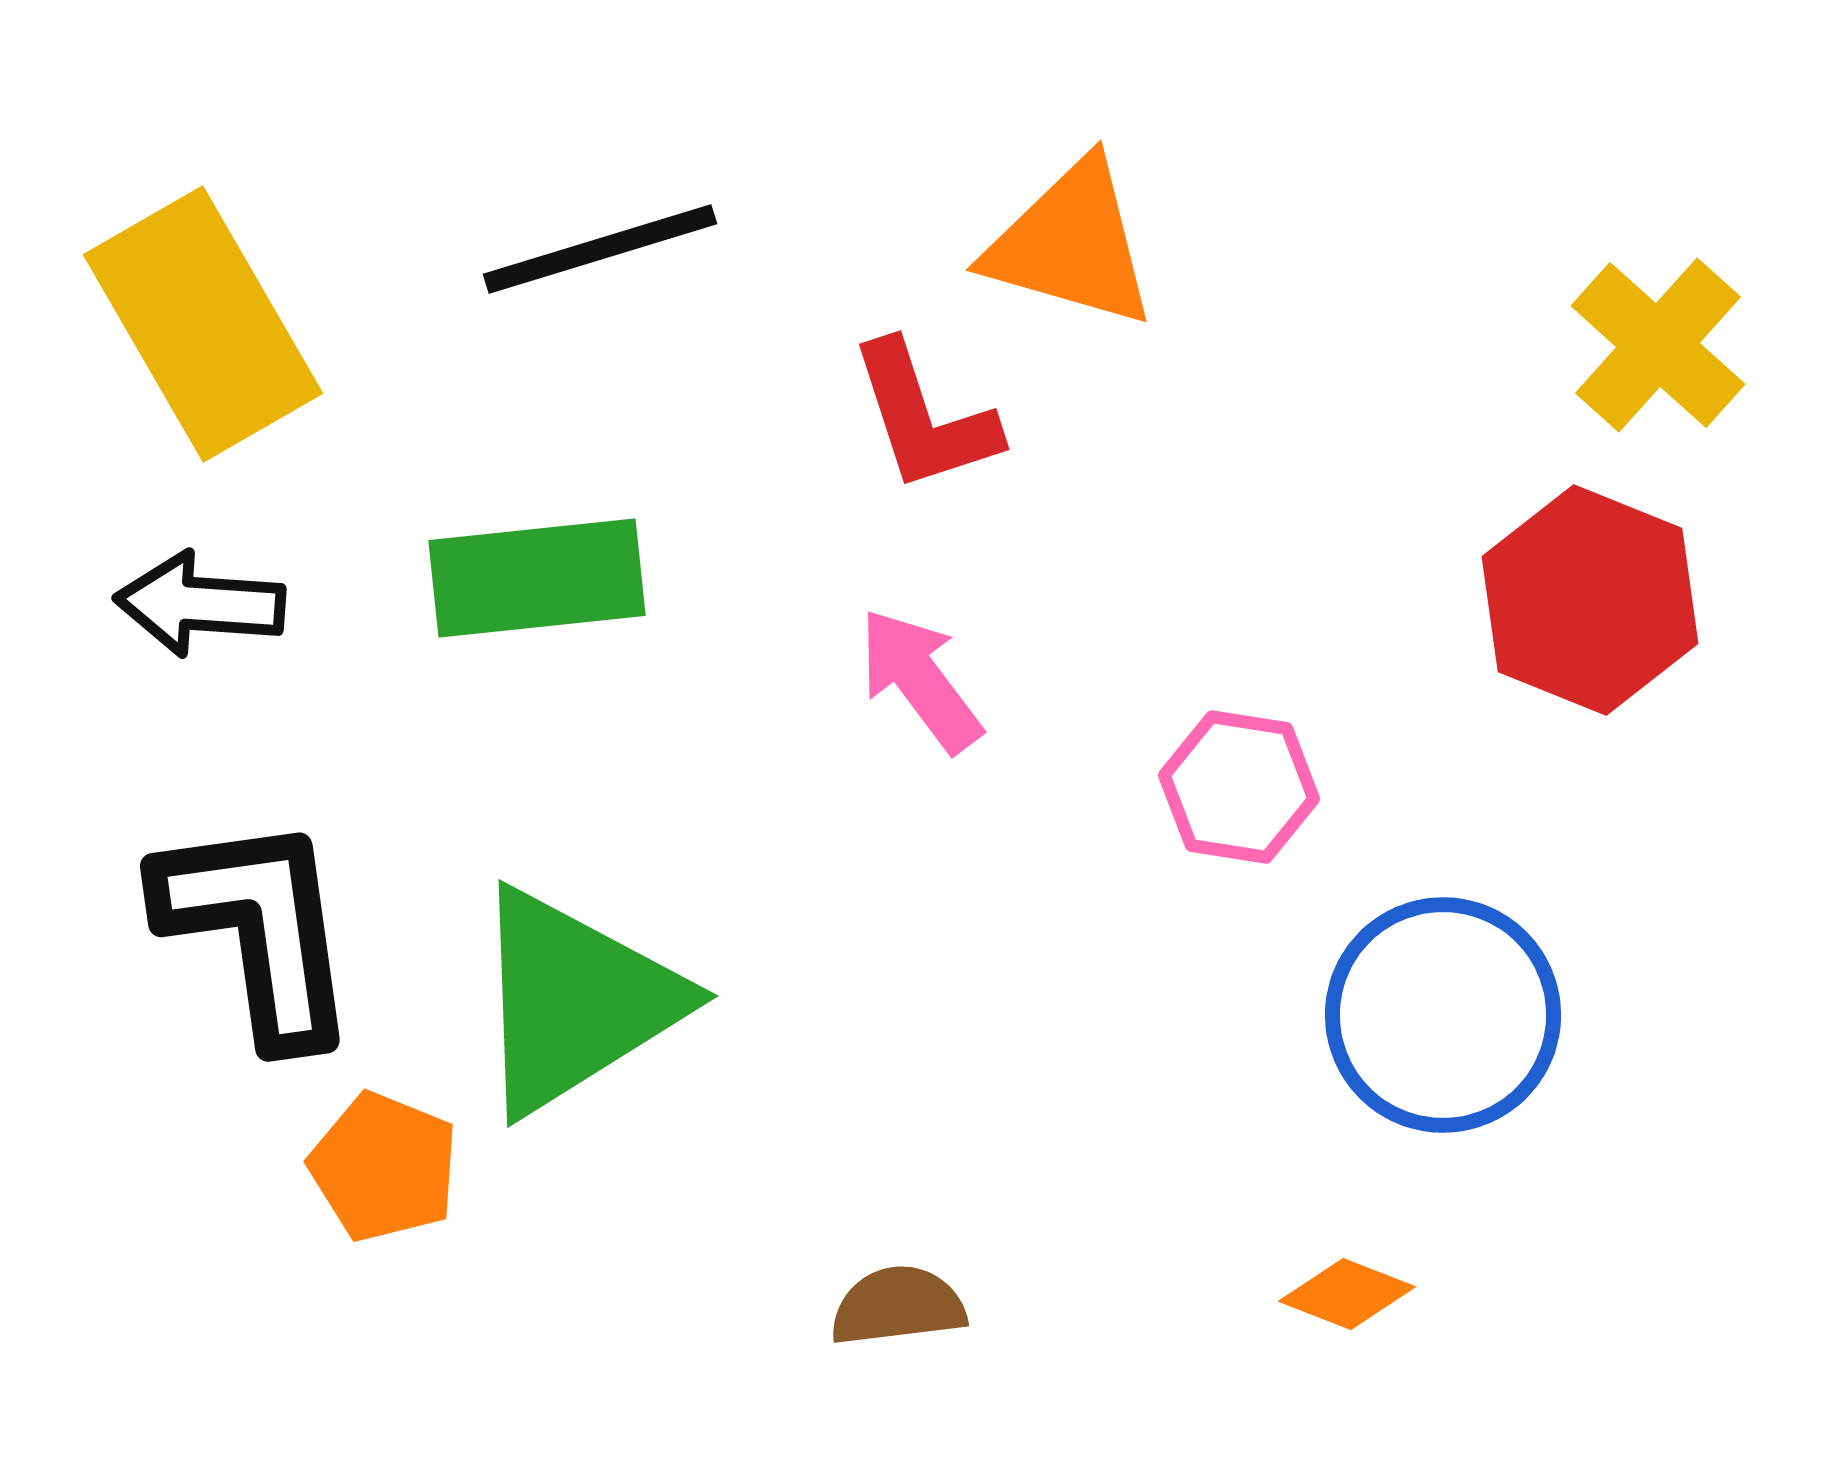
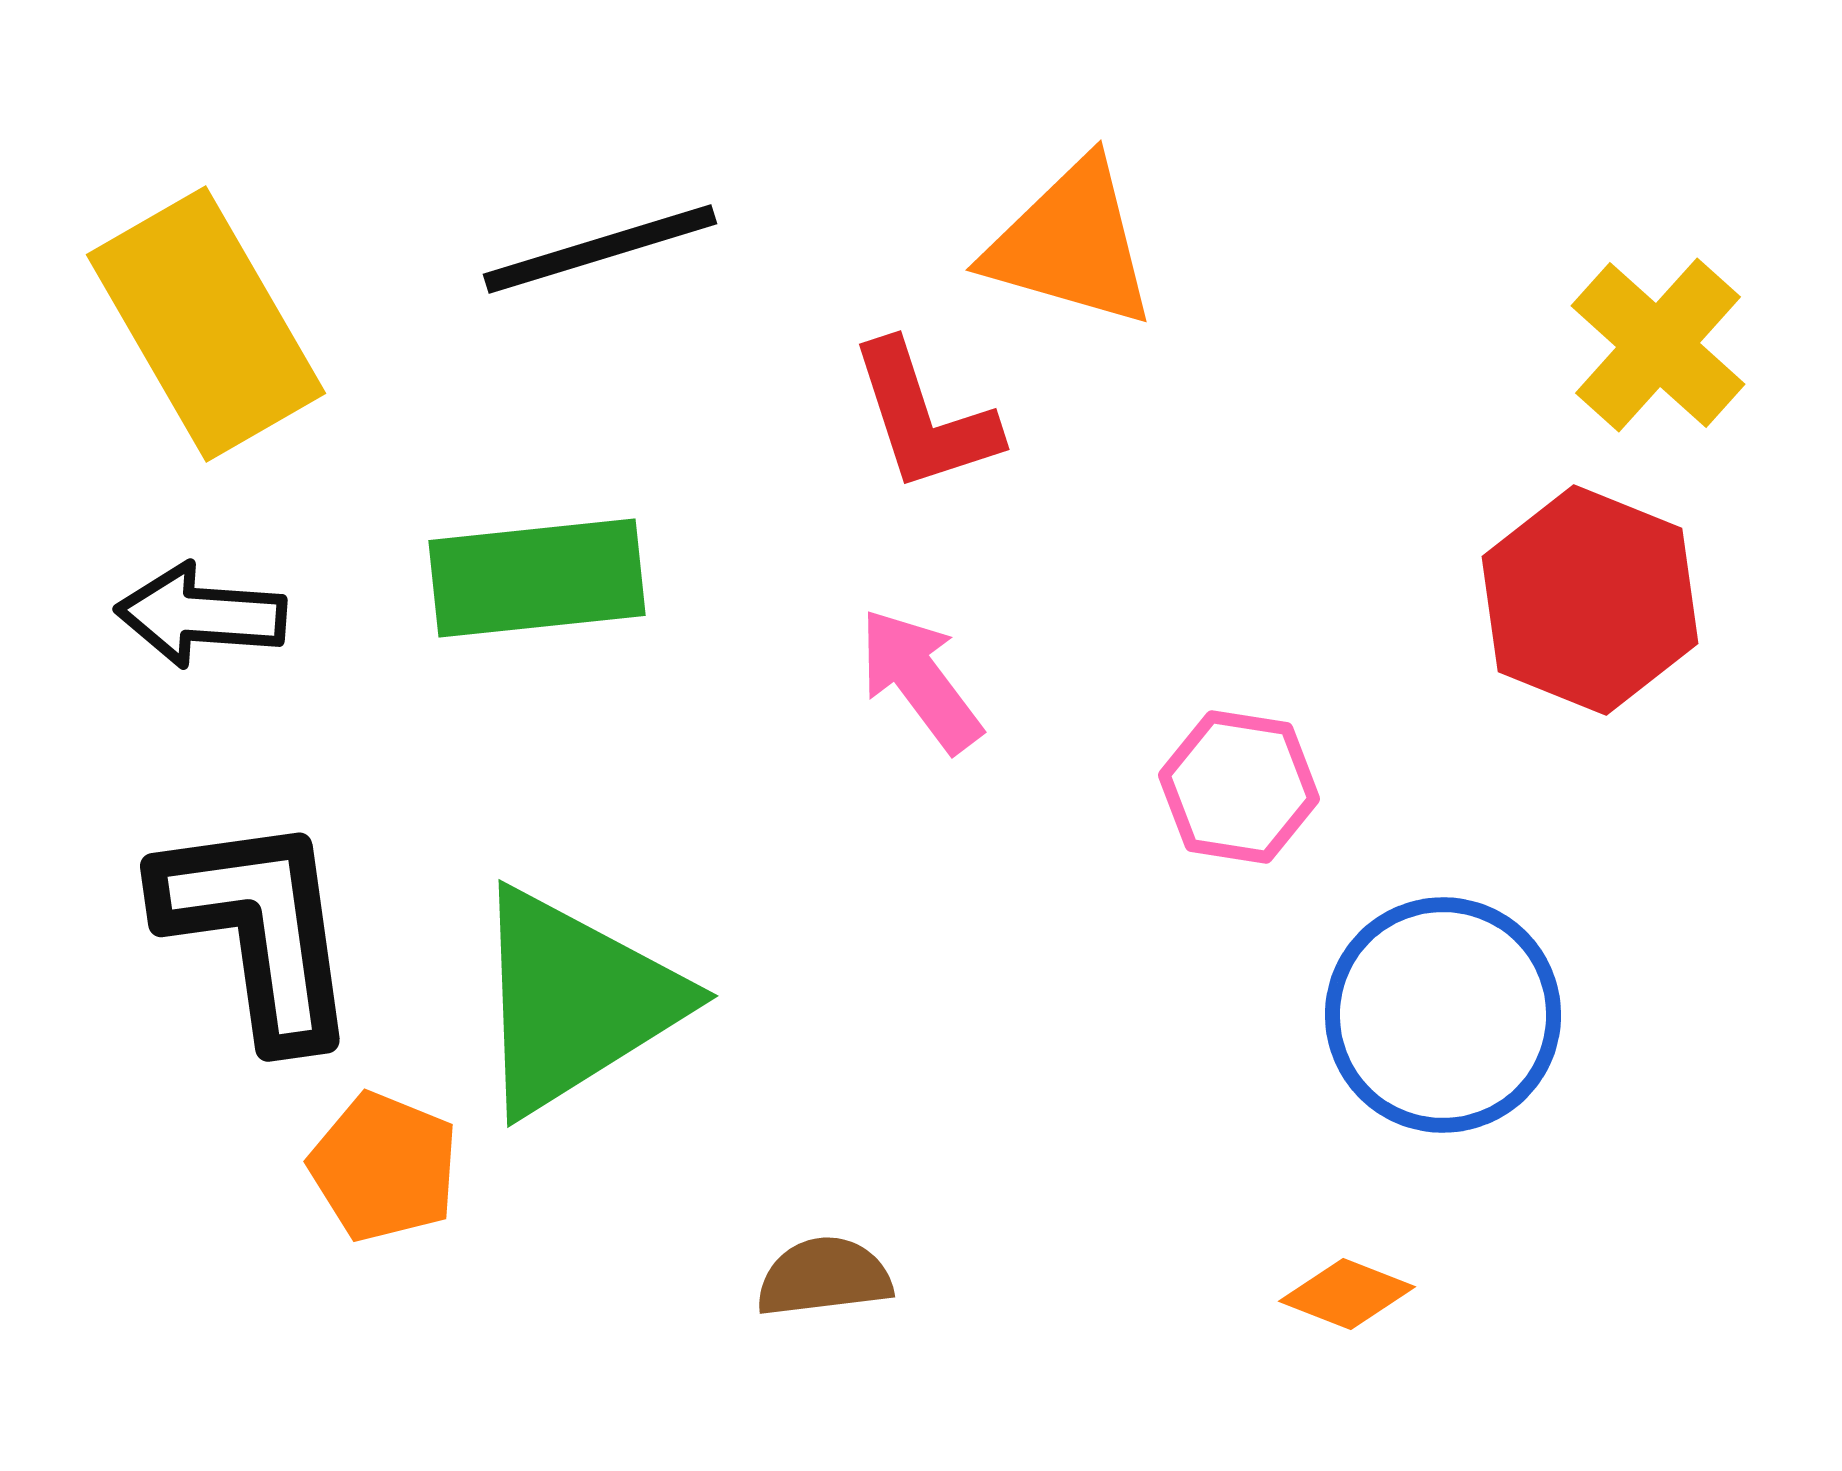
yellow rectangle: moved 3 px right
black arrow: moved 1 px right, 11 px down
brown semicircle: moved 74 px left, 29 px up
